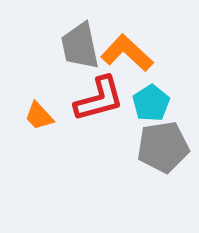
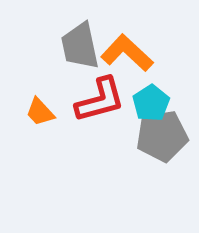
red L-shape: moved 1 px right, 1 px down
orange trapezoid: moved 1 px right, 4 px up
gray pentagon: moved 1 px left, 11 px up
